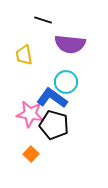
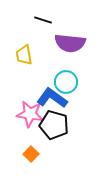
purple semicircle: moved 1 px up
